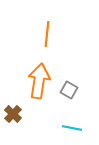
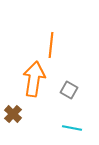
orange line: moved 4 px right, 11 px down
orange arrow: moved 5 px left, 2 px up
